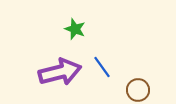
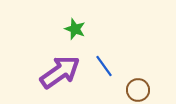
blue line: moved 2 px right, 1 px up
purple arrow: rotated 21 degrees counterclockwise
